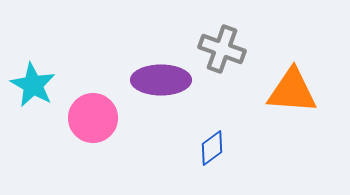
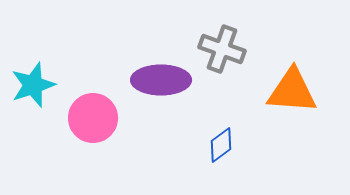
cyan star: rotated 24 degrees clockwise
blue diamond: moved 9 px right, 3 px up
